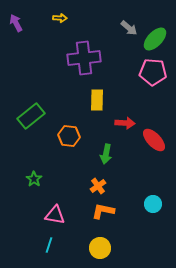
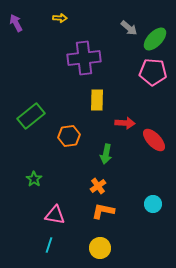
orange hexagon: rotated 15 degrees counterclockwise
